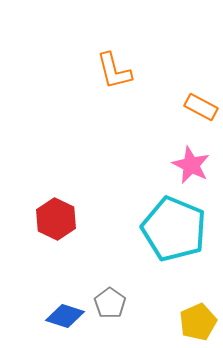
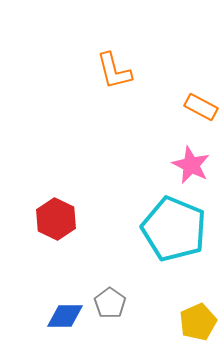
blue diamond: rotated 18 degrees counterclockwise
